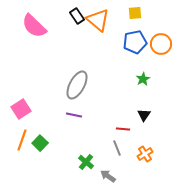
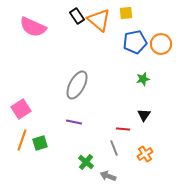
yellow square: moved 9 px left
orange triangle: moved 1 px right
pink semicircle: moved 1 px left, 1 px down; rotated 20 degrees counterclockwise
green star: rotated 16 degrees clockwise
purple line: moved 7 px down
green square: rotated 28 degrees clockwise
gray line: moved 3 px left
gray arrow: rotated 14 degrees counterclockwise
